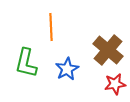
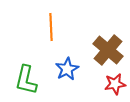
green L-shape: moved 17 px down
